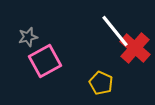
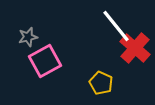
white line: moved 1 px right, 5 px up
